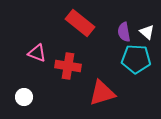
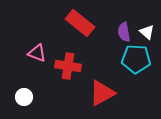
red triangle: rotated 12 degrees counterclockwise
